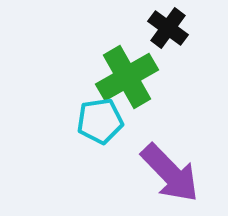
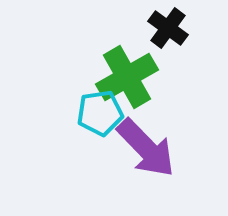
cyan pentagon: moved 8 px up
purple arrow: moved 24 px left, 25 px up
